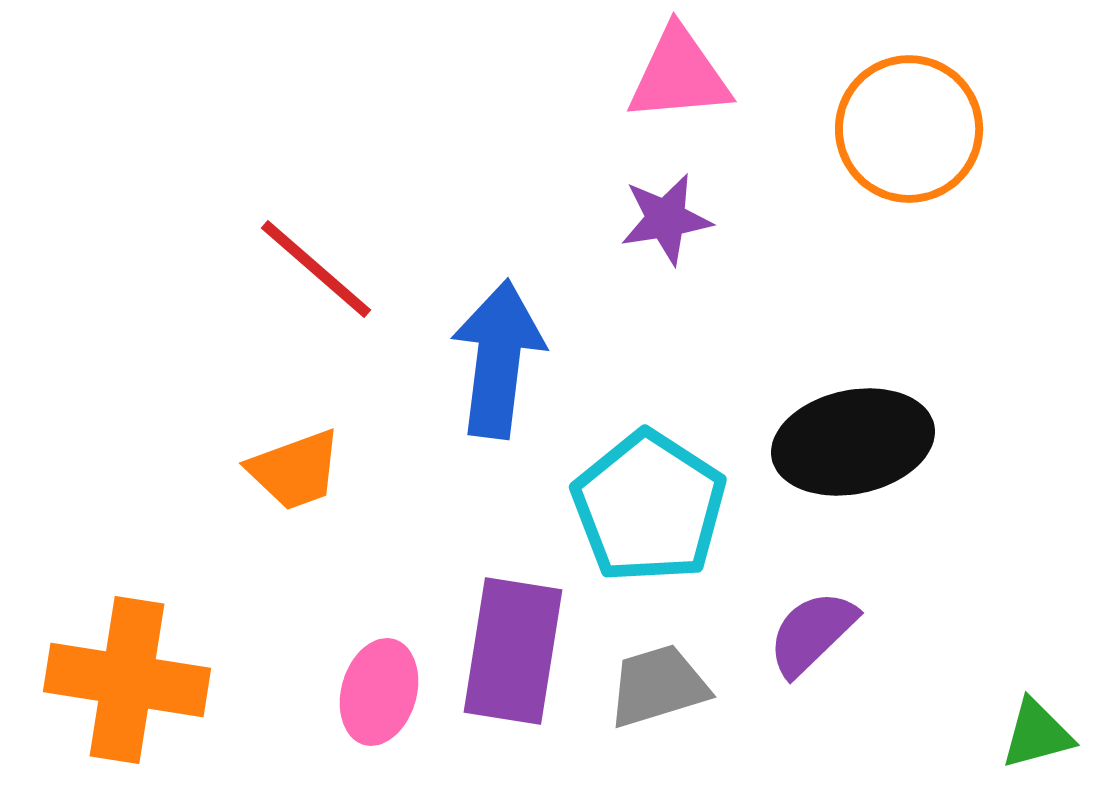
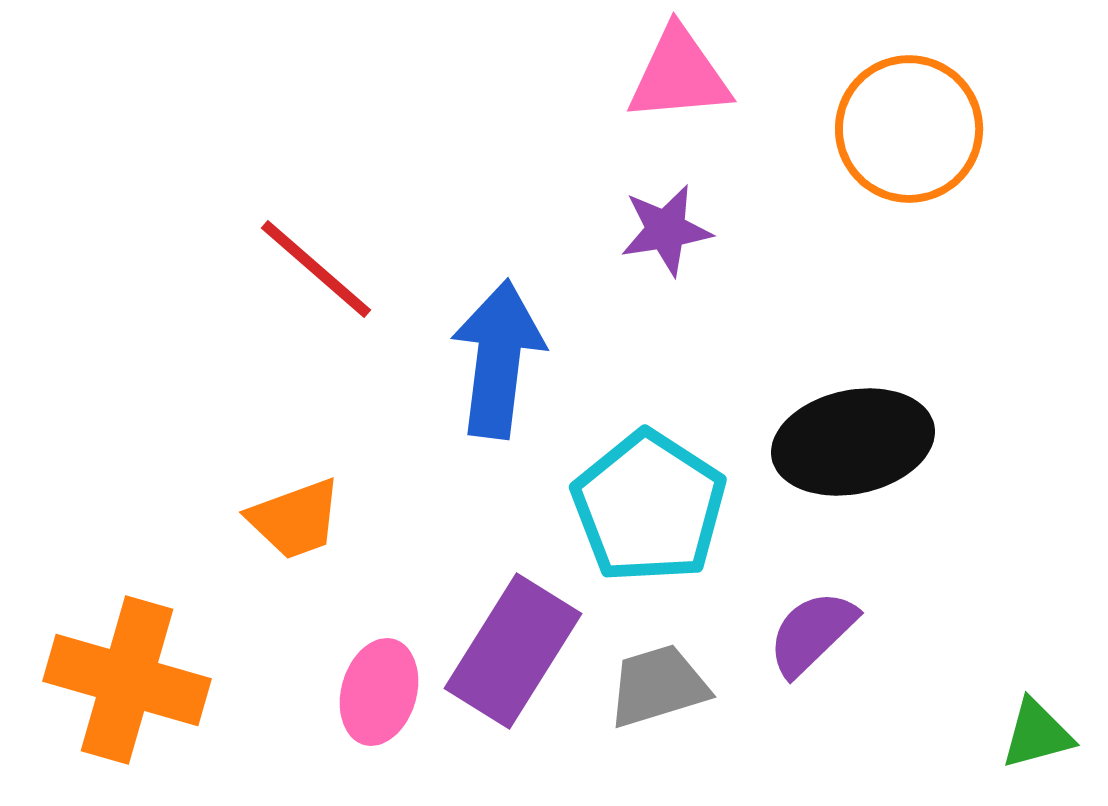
purple star: moved 11 px down
orange trapezoid: moved 49 px down
purple rectangle: rotated 23 degrees clockwise
orange cross: rotated 7 degrees clockwise
